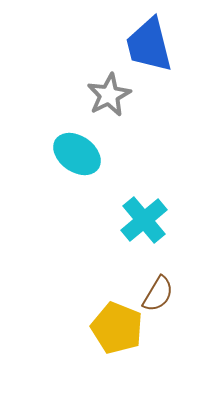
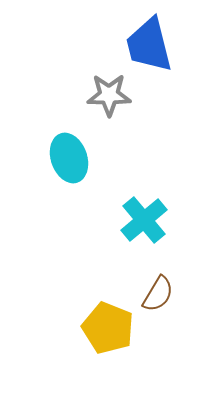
gray star: rotated 27 degrees clockwise
cyan ellipse: moved 8 px left, 4 px down; rotated 36 degrees clockwise
yellow pentagon: moved 9 px left
